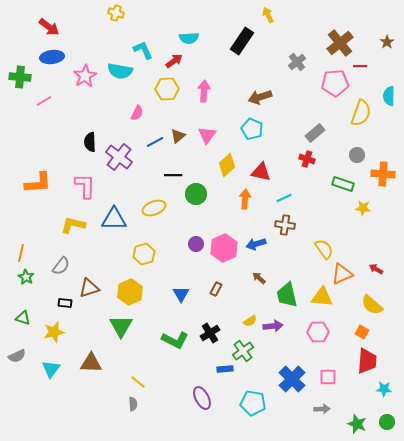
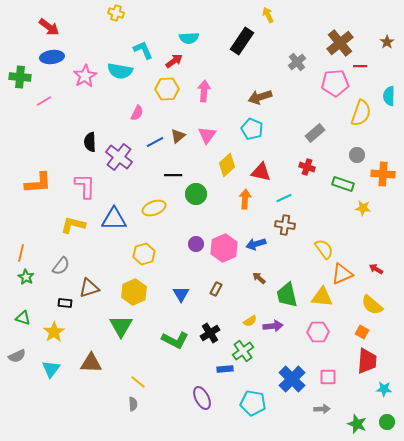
red cross at (307, 159): moved 8 px down
yellow hexagon at (130, 292): moved 4 px right
yellow star at (54, 332): rotated 20 degrees counterclockwise
